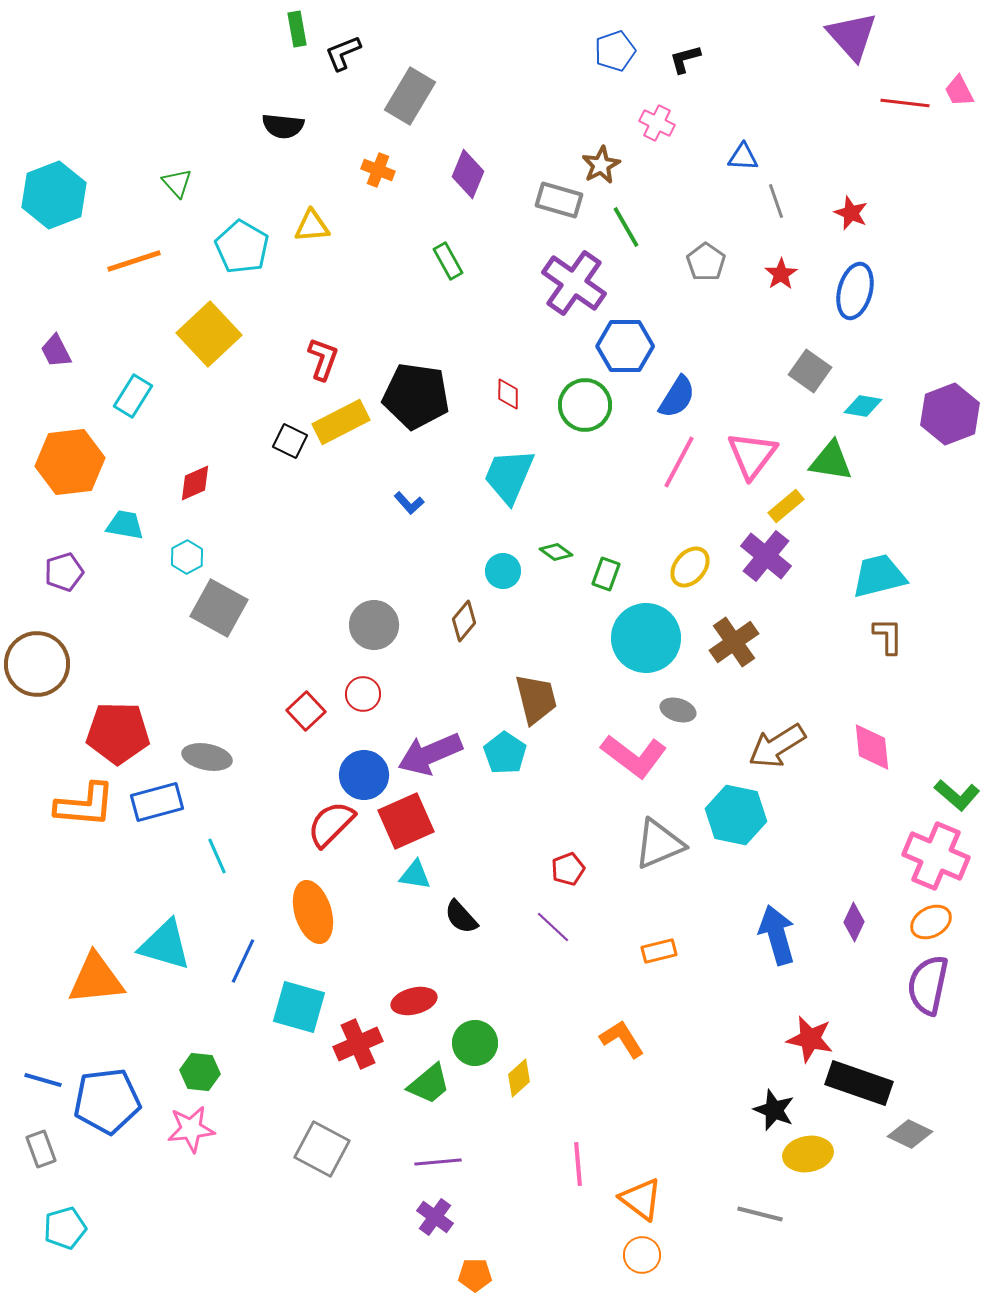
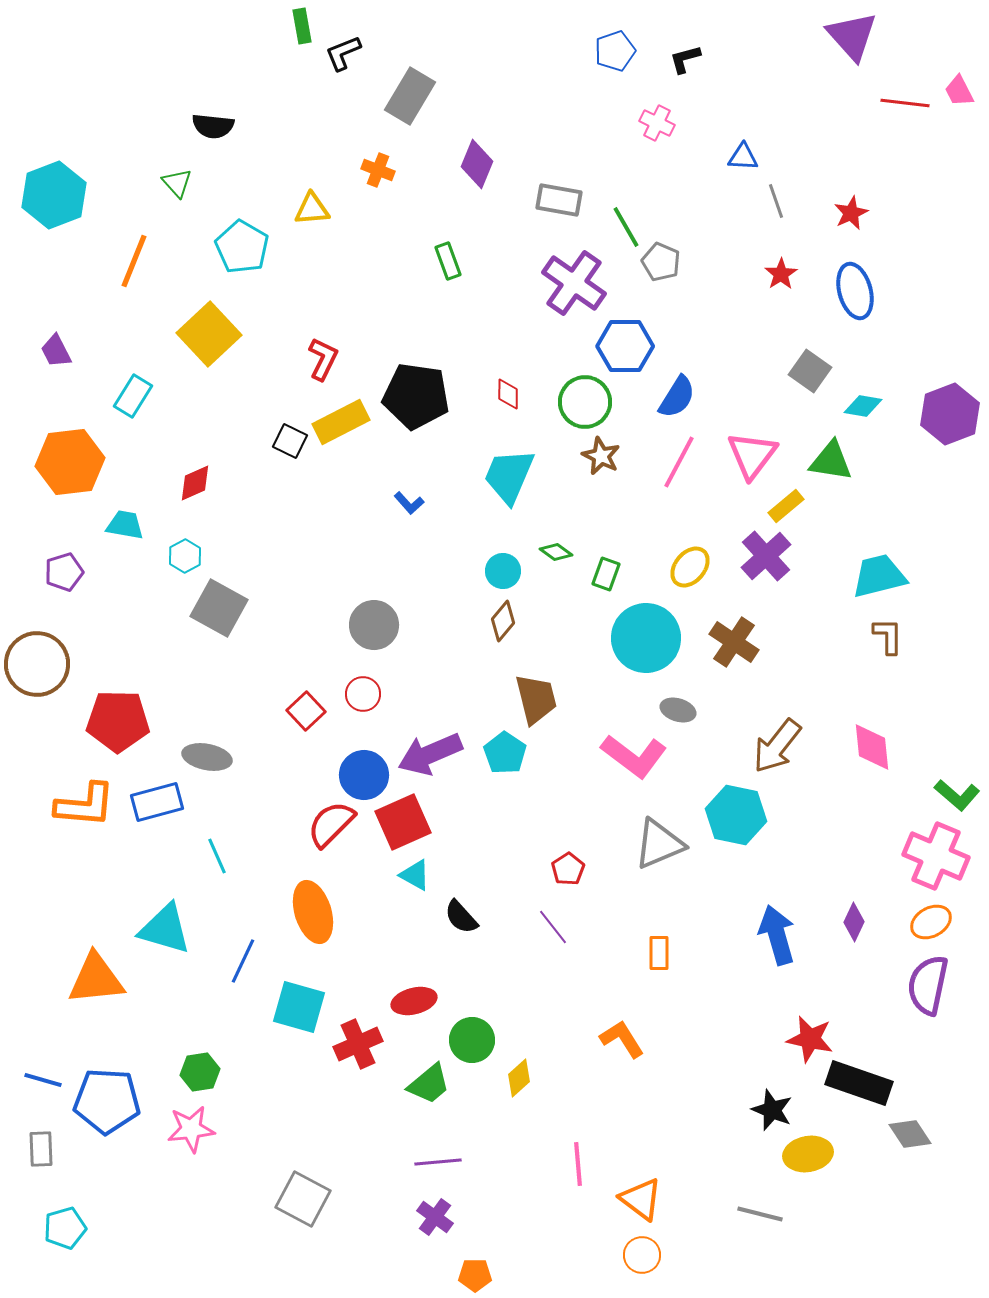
green rectangle at (297, 29): moved 5 px right, 3 px up
black semicircle at (283, 126): moved 70 px left
brown star at (601, 165): moved 291 px down; rotated 18 degrees counterclockwise
purple diamond at (468, 174): moved 9 px right, 10 px up
gray rectangle at (559, 200): rotated 6 degrees counterclockwise
red star at (851, 213): rotated 24 degrees clockwise
yellow triangle at (312, 226): moved 17 px up
orange line at (134, 261): rotated 50 degrees counterclockwise
green rectangle at (448, 261): rotated 9 degrees clockwise
gray pentagon at (706, 262): moved 45 px left; rotated 12 degrees counterclockwise
blue ellipse at (855, 291): rotated 30 degrees counterclockwise
red L-shape at (323, 359): rotated 6 degrees clockwise
green circle at (585, 405): moved 3 px up
purple cross at (766, 556): rotated 9 degrees clockwise
cyan hexagon at (187, 557): moved 2 px left, 1 px up
brown diamond at (464, 621): moved 39 px right
brown cross at (734, 642): rotated 21 degrees counterclockwise
red pentagon at (118, 733): moved 12 px up
brown arrow at (777, 746): rotated 20 degrees counterclockwise
red square at (406, 821): moved 3 px left, 1 px down
red pentagon at (568, 869): rotated 12 degrees counterclockwise
cyan triangle at (415, 875): rotated 20 degrees clockwise
purple line at (553, 927): rotated 9 degrees clockwise
cyan triangle at (165, 945): moved 16 px up
orange rectangle at (659, 951): moved 2 px down; rotated 76 degrees counterclockwise
green circle at (475, 1043): moved 3 px left, 3 px up
green hexagon at (200, 1072): rotated 15 degrees counterclockwise
blue pentagon at (107, 1101): rotated 10 degrees clockwise
black star at (774, 1110): moved 2 px left
gray diamond at (910, 1134): rotated 30 degrees clockwise
gray rectangle at (41, 1149): rotated 18 degrees clockwise
gray square at (322, 1149): moved 19 px left, 50 px down
